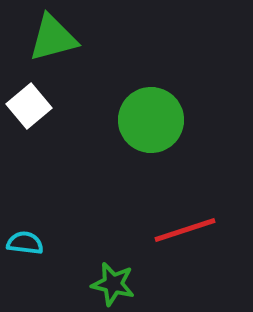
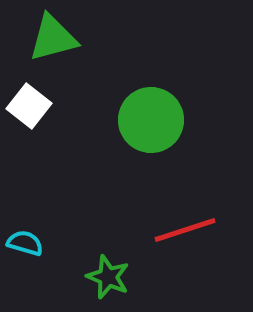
white square: rotated 12 degrees counterclockwise
cyan semicircle: rotated 9 degrees clockwise
green star: moved 5 px left, 7 px up; rotated 9 degrees clockwise
